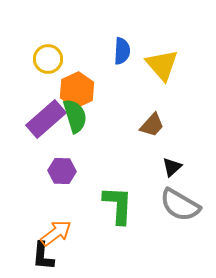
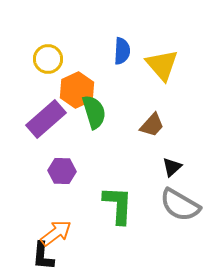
green semicircle: moved 19 px right, 4 px up
